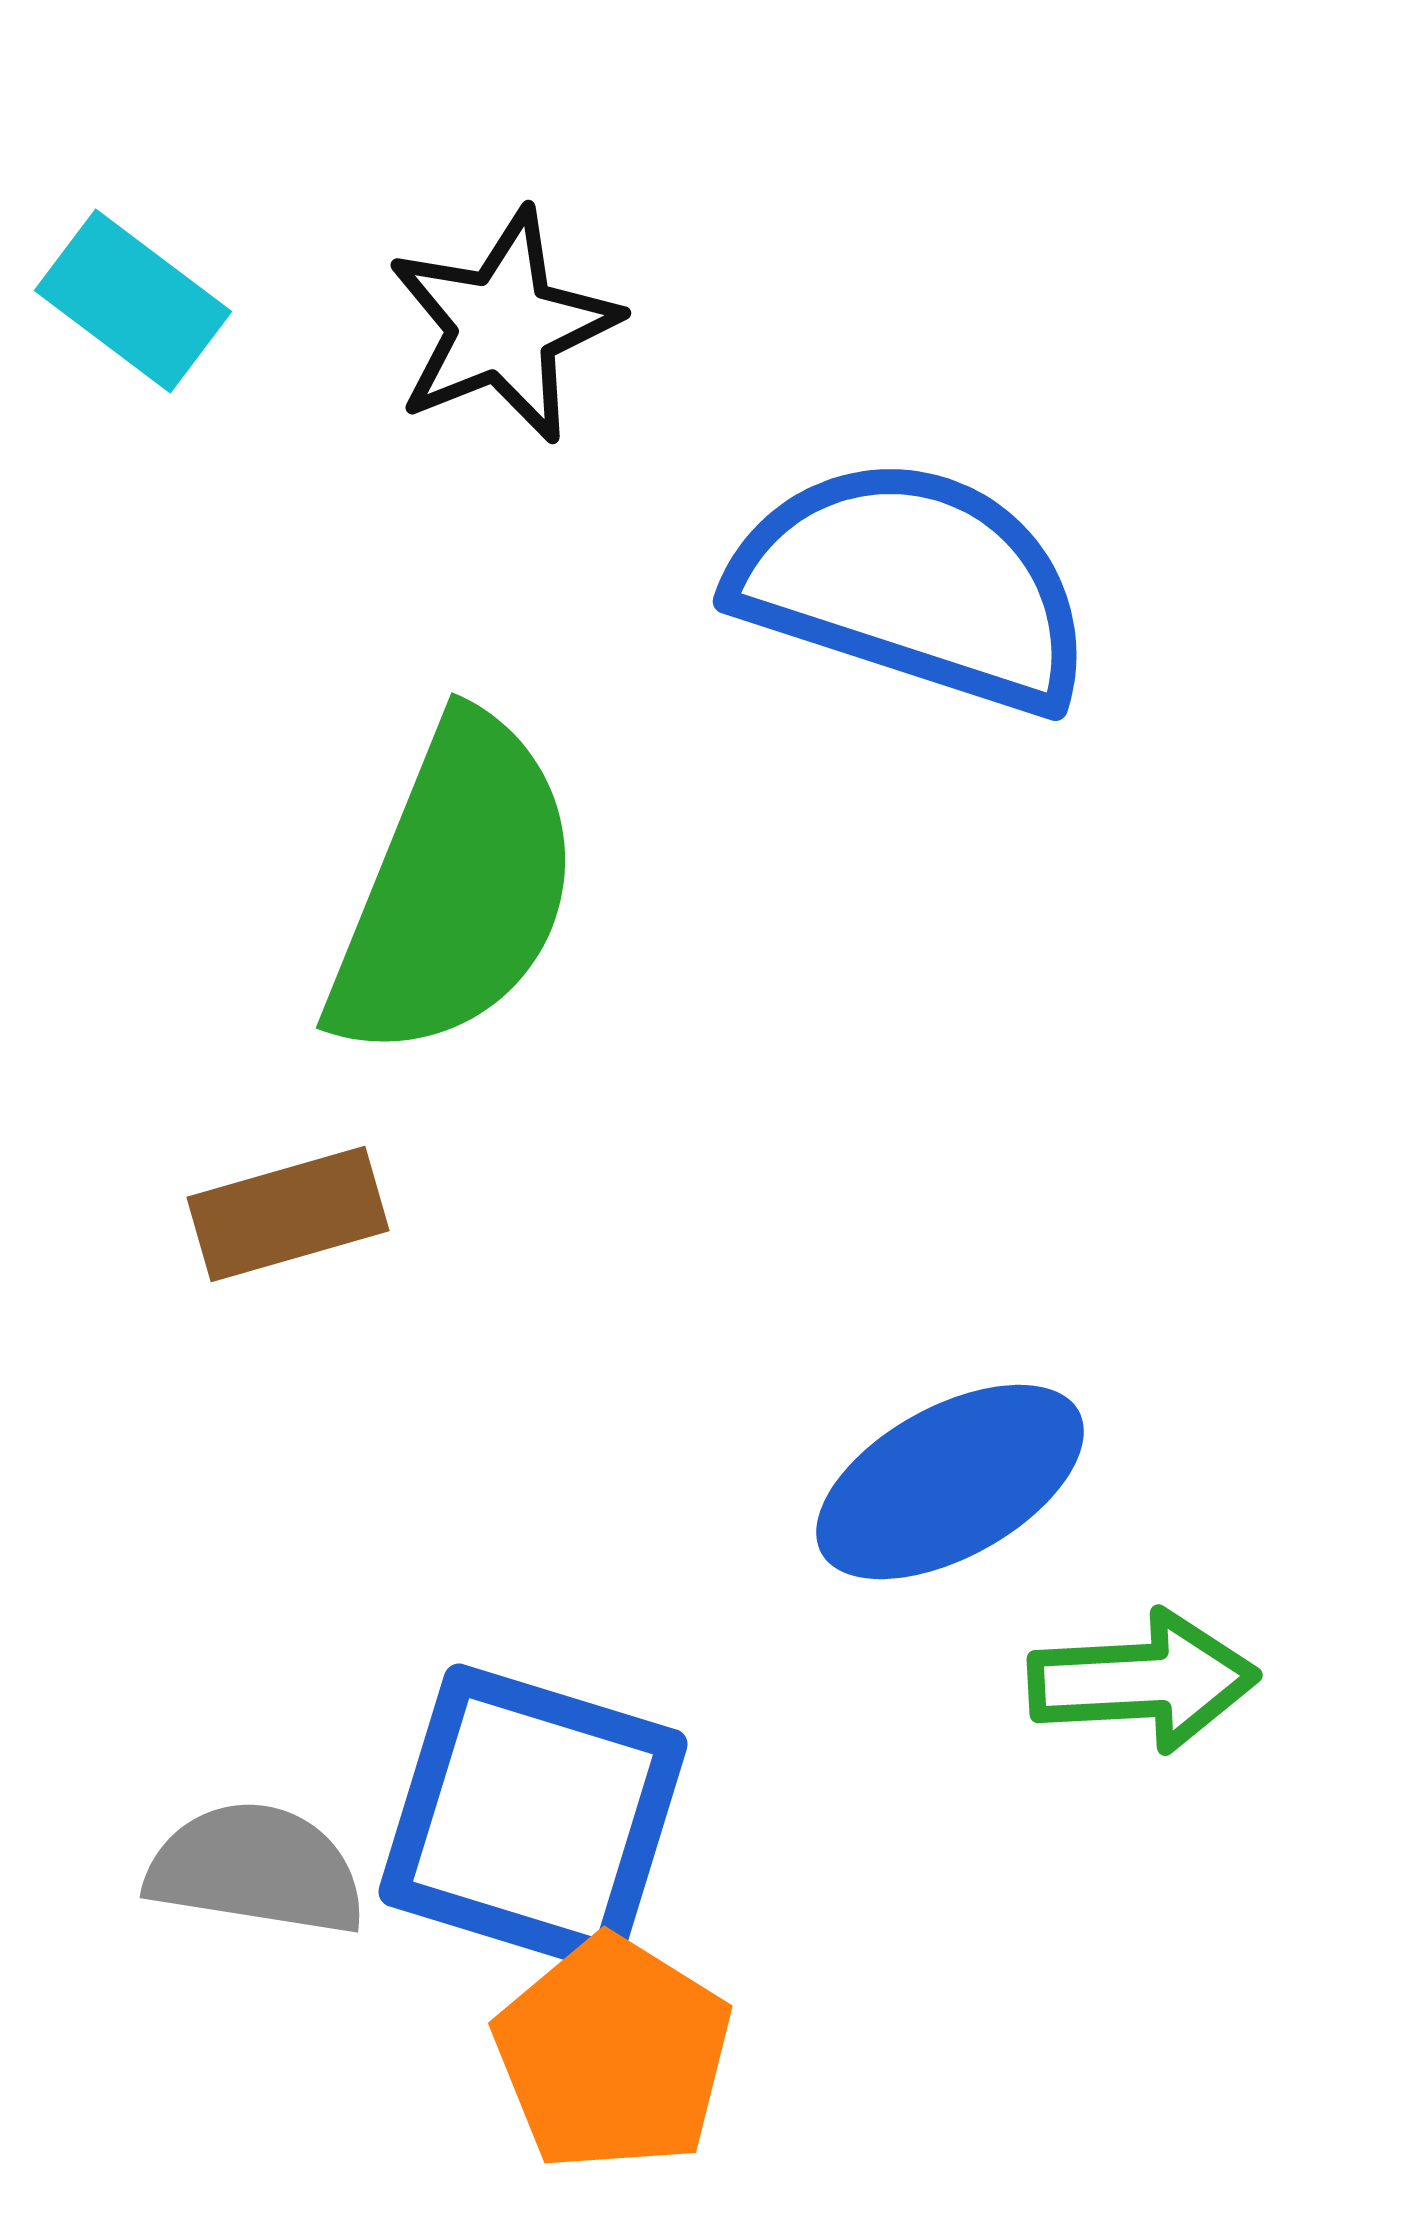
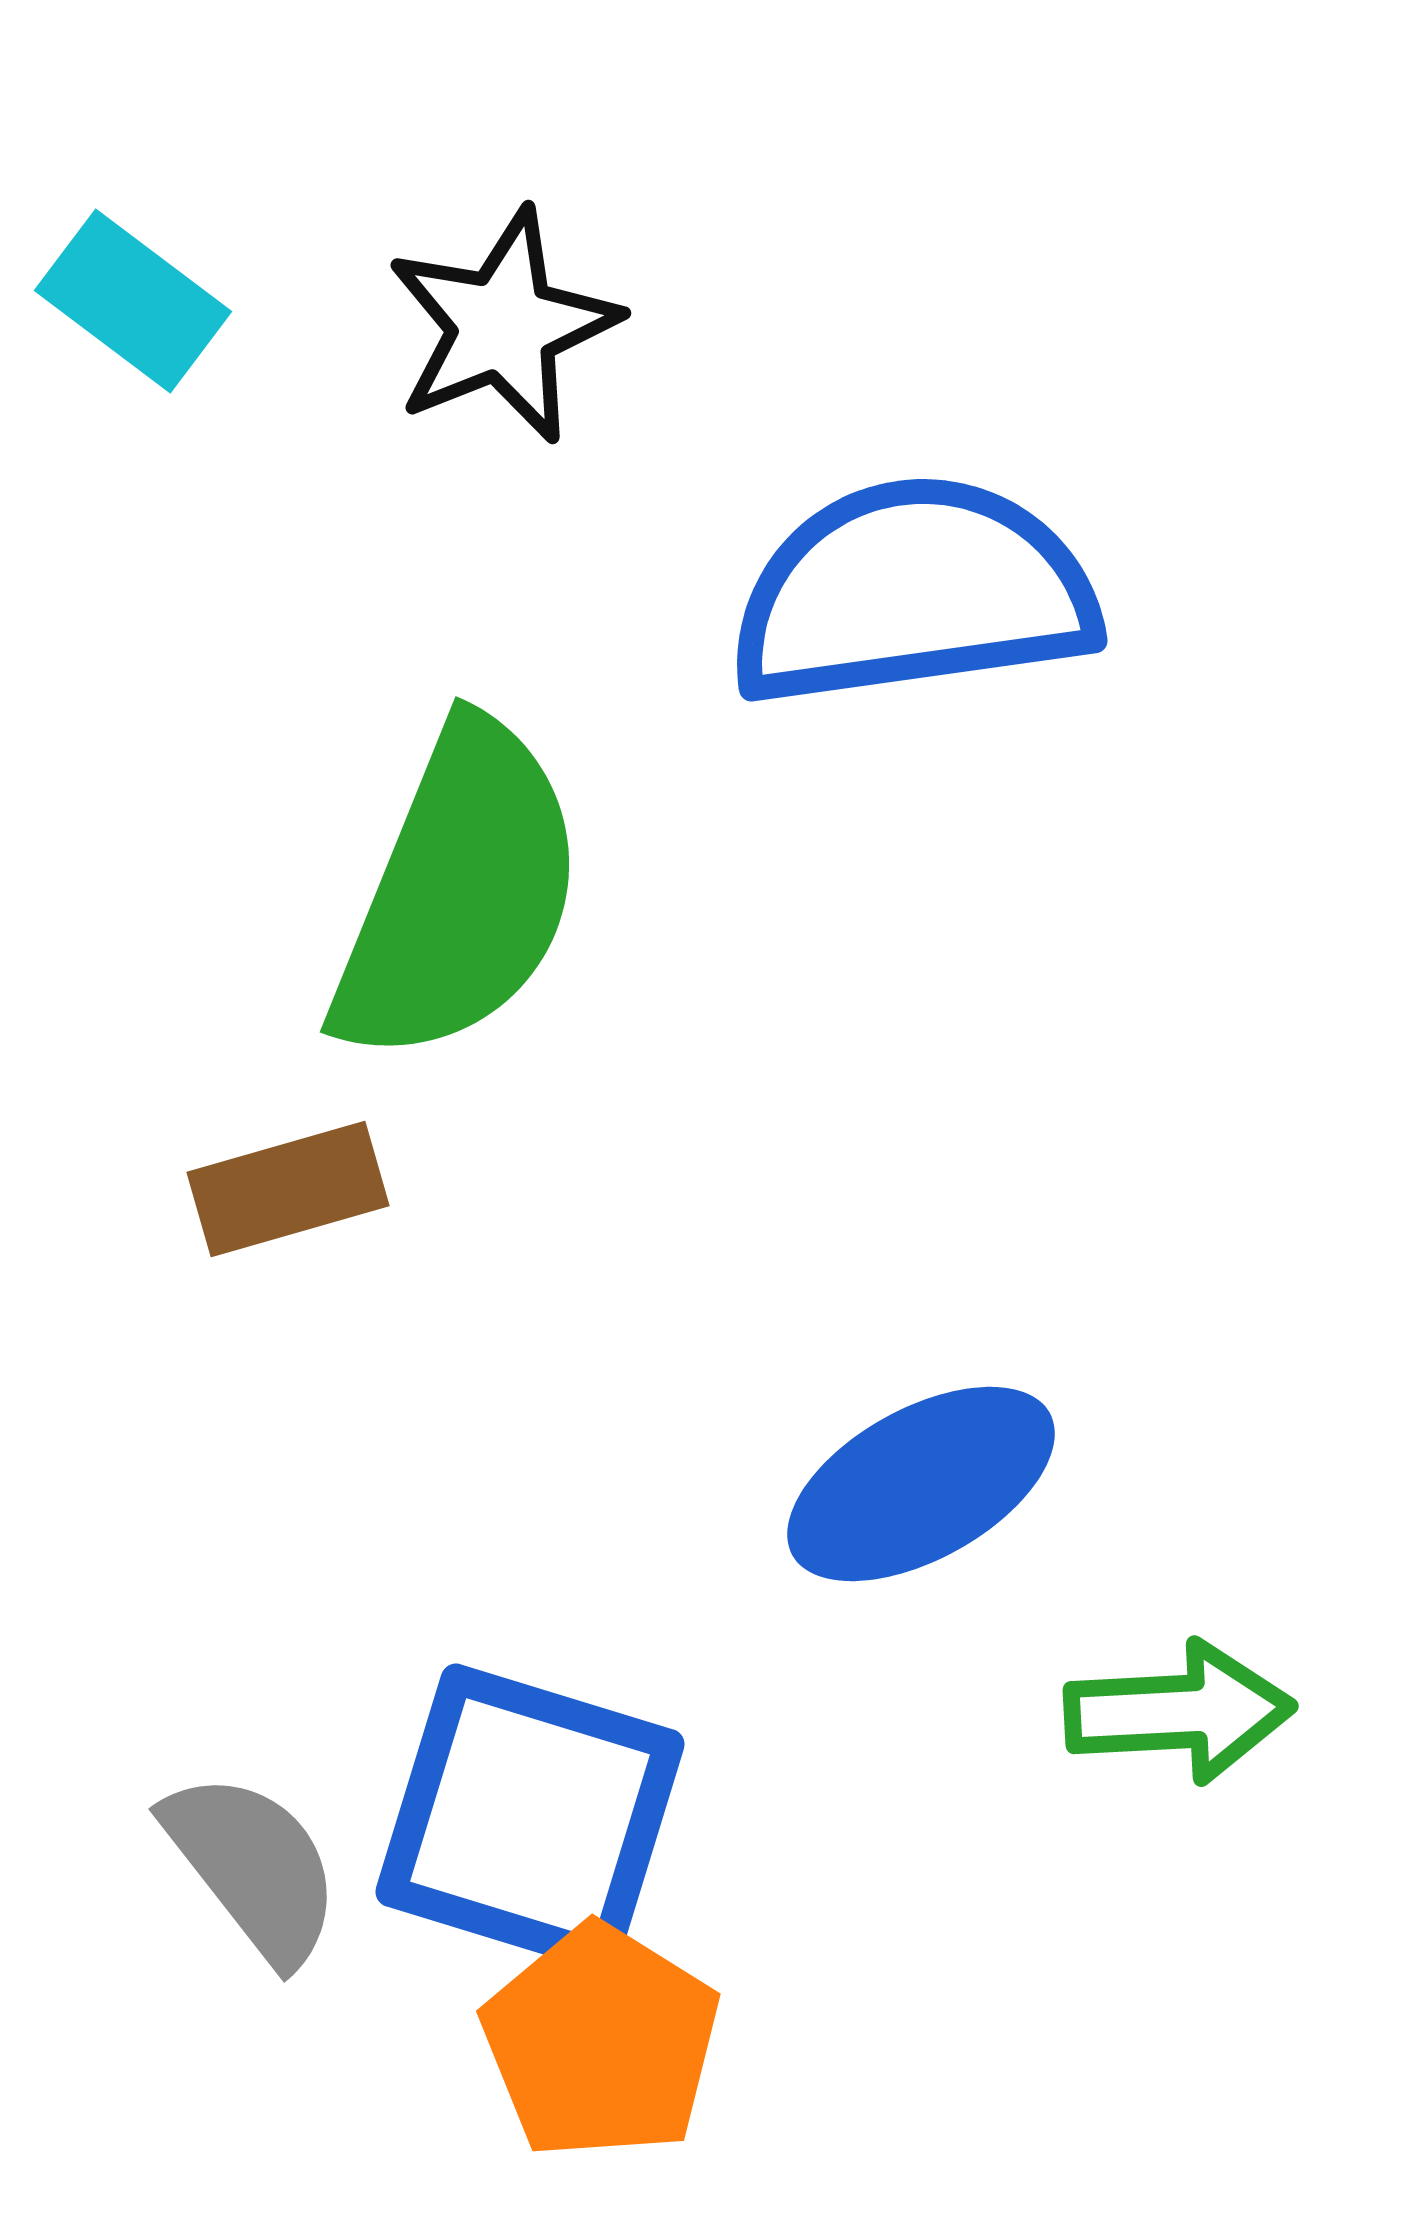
blue semicircle: moved 7 px down; rotated 26 degrees counterclockwise
green semicircle: moved 4 px right, 4 px down
brown rectangle: moved 25 px up
blue ellipse: moved 29 px left, 2 px down
green arrow: moved 36 px right, 31 px down
blue square: moved 3 px left
gray semicircle: moved 3 px left, 2 px up; rotated 43 degrees clockwise
orange pentagon: moved 12 px left, 12 px up
